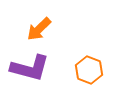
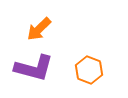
purple L-shape: moved 4 px right
